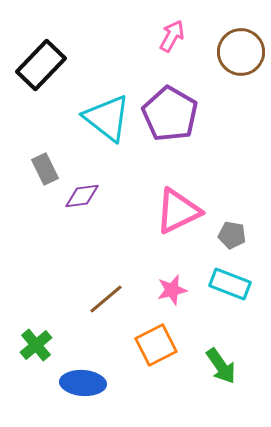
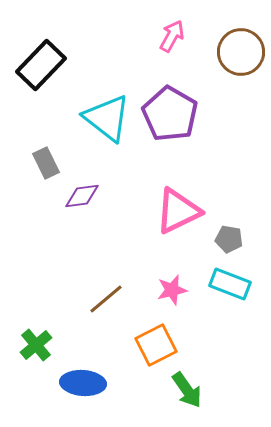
gray rectangle: moved 1 px right, 6 px up
gray pentagon: moved 3 px left, 4 px down
green arrow: moved 34 px left, 24 px down
